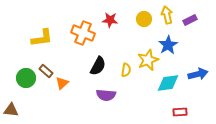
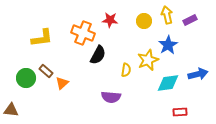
yellow circle: moved 2 px down
black semicircle: moved 11 px up
purple semicircle: moved 5 px right, 2 px down
